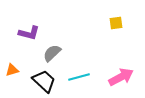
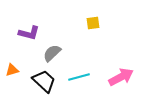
yellow square: moved 23 px left
